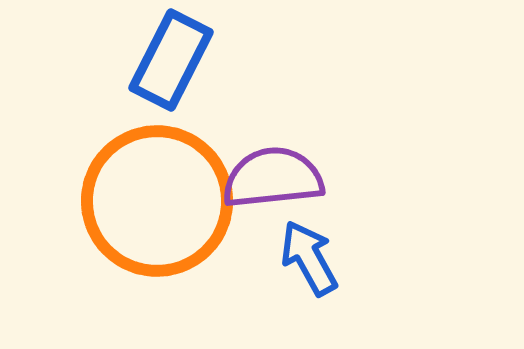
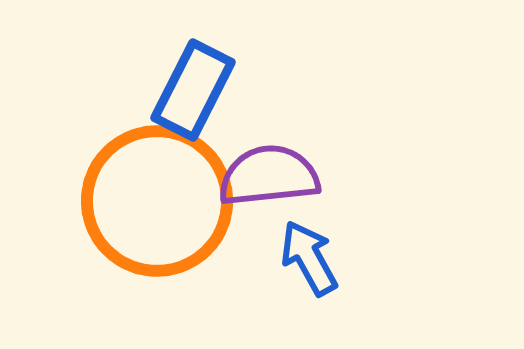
blue rectangle: moved 22 px right, 30 px down
purple semicircle: moved 4 px left, 2 px up
